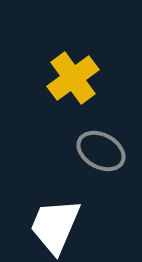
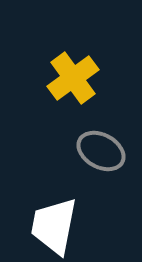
white trapezoid: moved 1 px left; rotated 12 degrees counterclockwise
